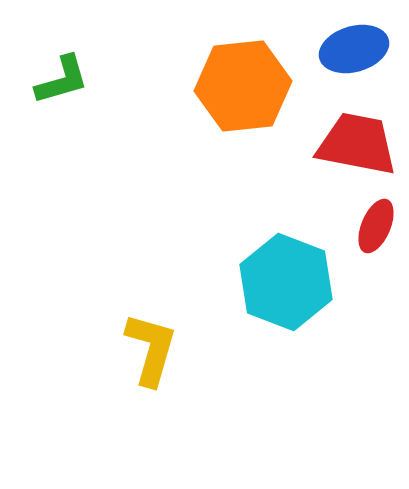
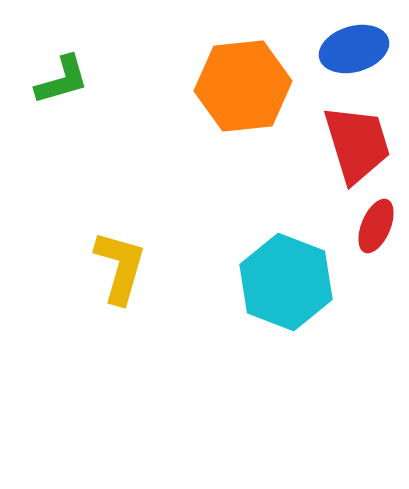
red trapezoid: rotated 62 degrees clockwise
yellow L-shape: moved 31 px left, 82 px up
